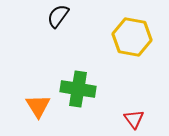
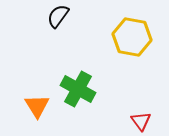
green cross: rotated 20 degrees clockwise
orange triangle: moved 1 px left
red triangle: moved 7 px right, 2 px down
